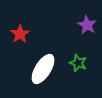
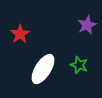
purple star: rotated 18 degrees clockwise
green star: moved 1 px right, 2 px down
